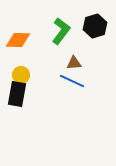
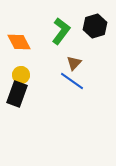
orange diamond: moved 1 px right, 2 px down; rotated 60 degrees clockwise
brown triangle: rotated 42 degrees counterclockwise
blue line: rotated 10 degrees clockwise
black rectangle: rotated 10 degrees clockwise
